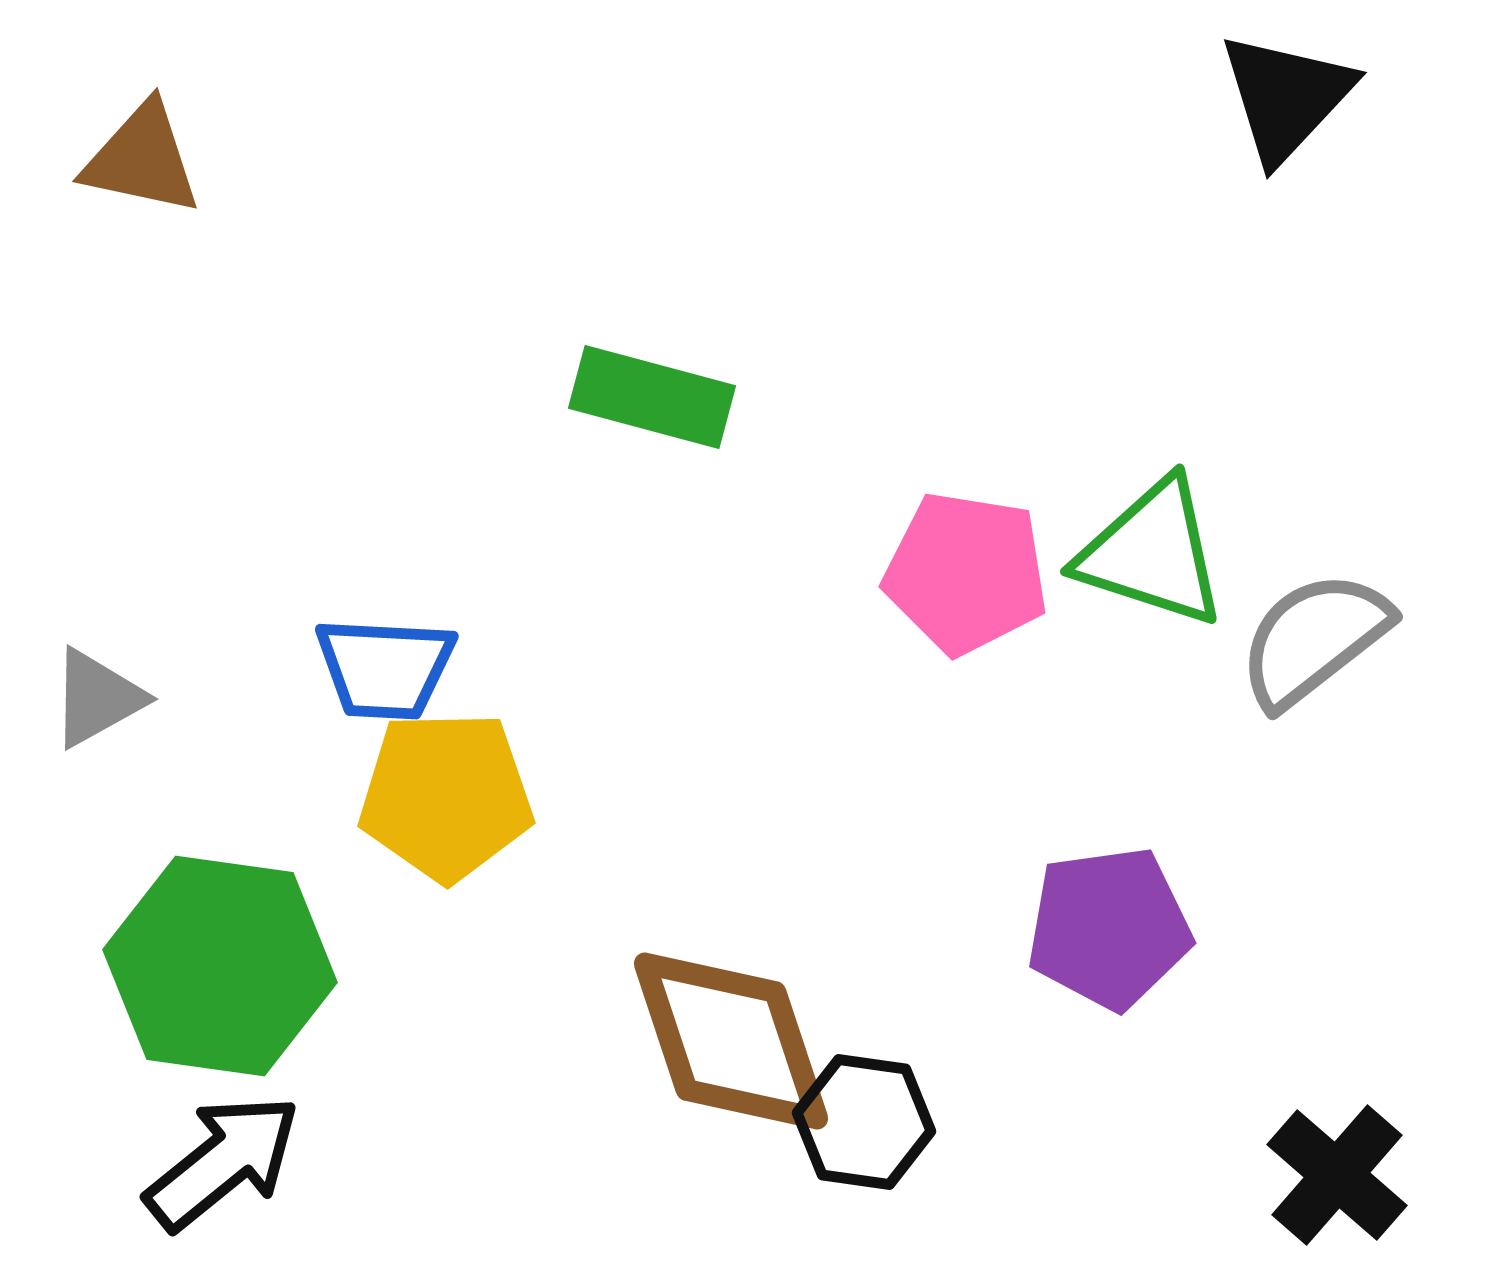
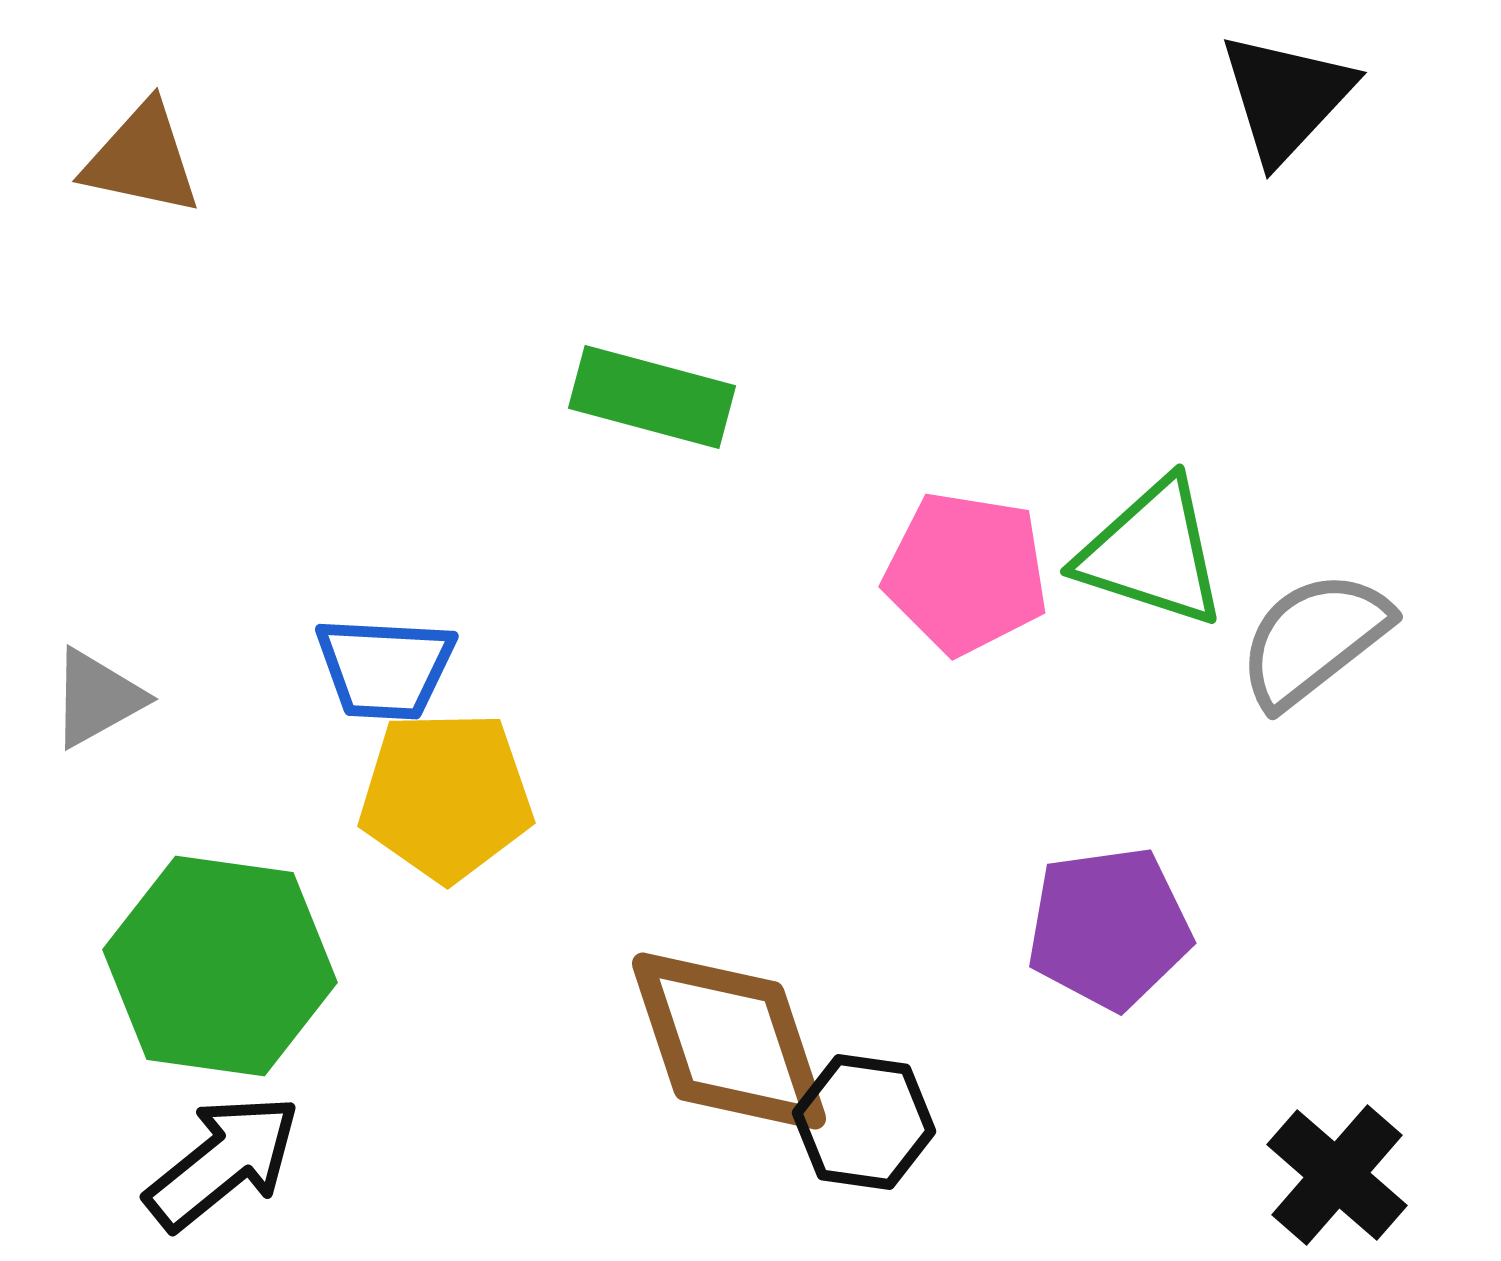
brown diamond: moved 2 px left
